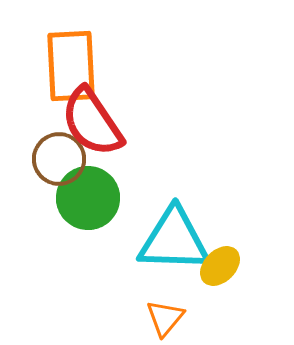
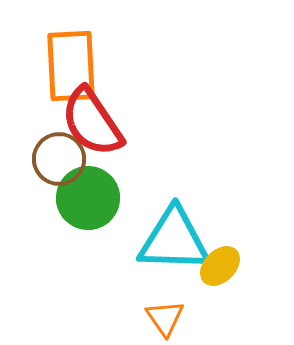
orange triangle: rotated 15 degrees counterclockwise
